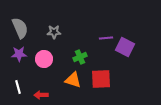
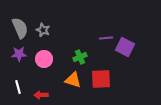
gray star: moved 11 px left, 2 px up; rotated 24 degrees clockwise
